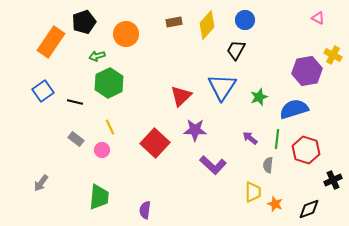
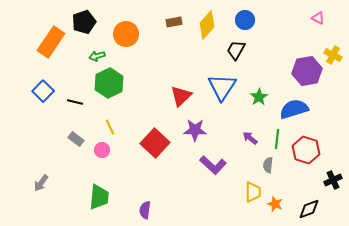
blue square: rotated 10 degrees counterclockwise
green star: rotated 12 degrees counterclockwise
